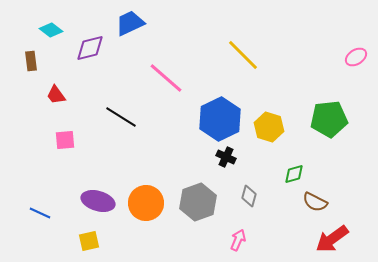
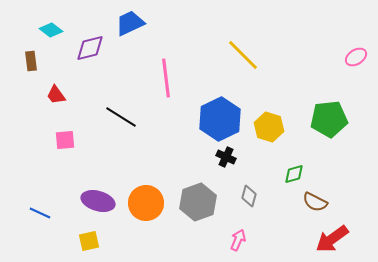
pink line: rotated 42 degrees clockwise
